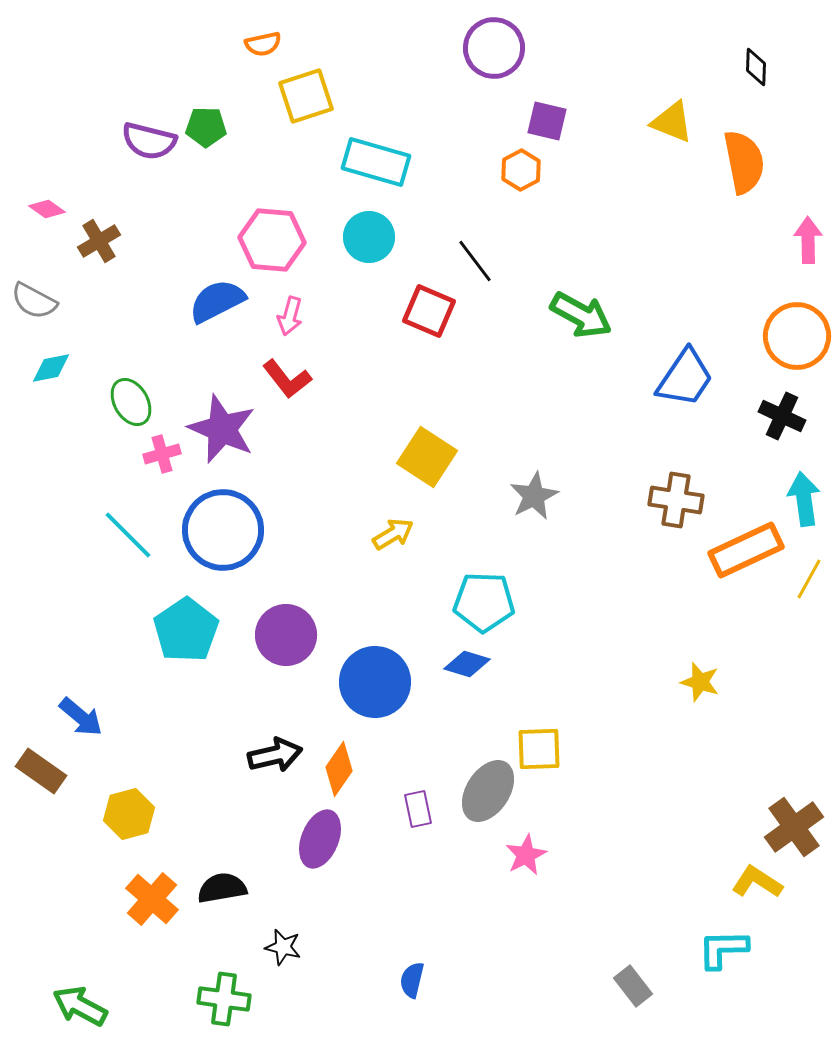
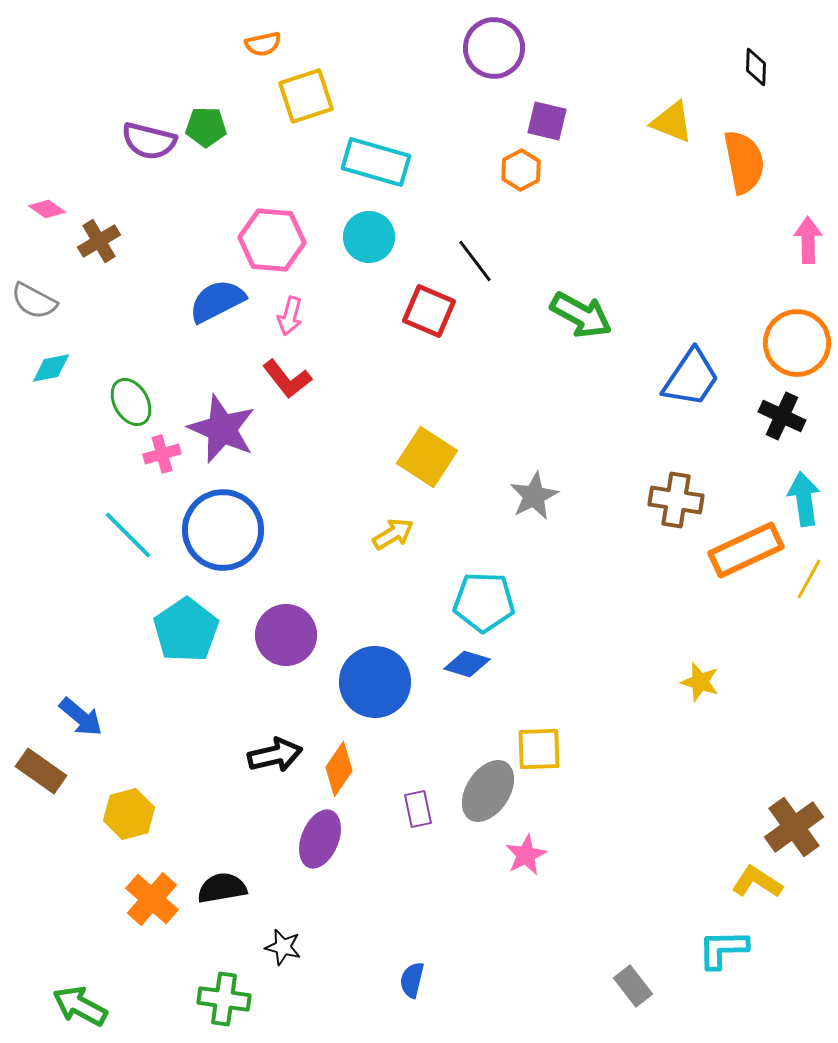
orange circle at (797, 336): moved 7 px down
blue trapezoid at (685, 378): moved 6 px right
